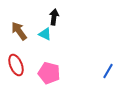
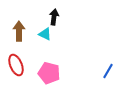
brown arrow: rotated 36 degrees clockwise
